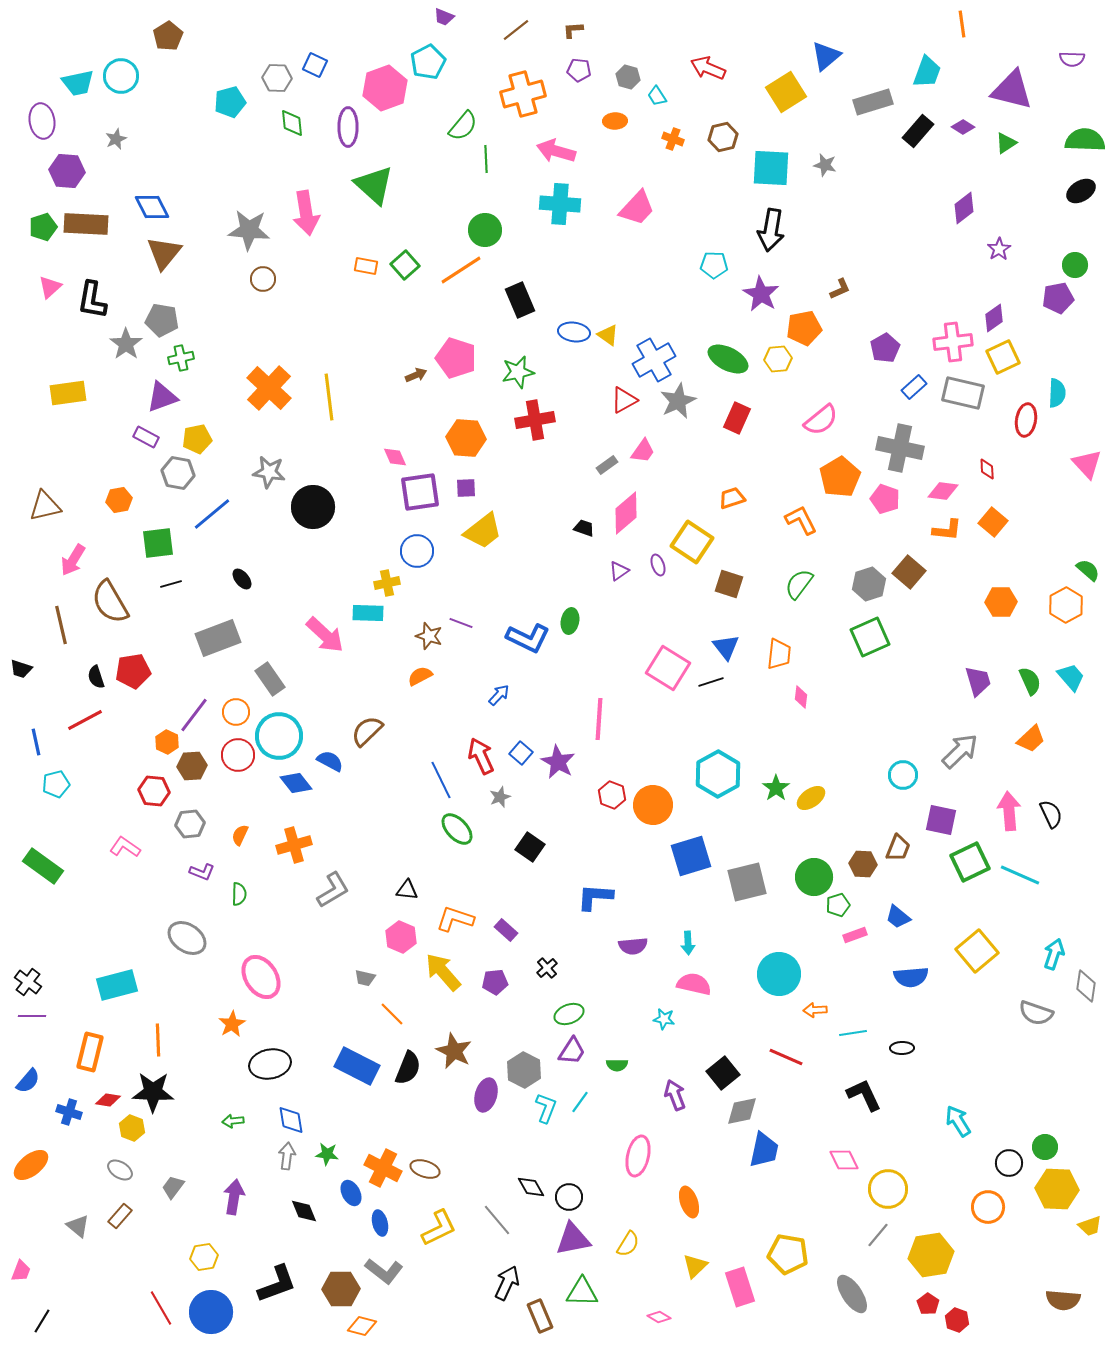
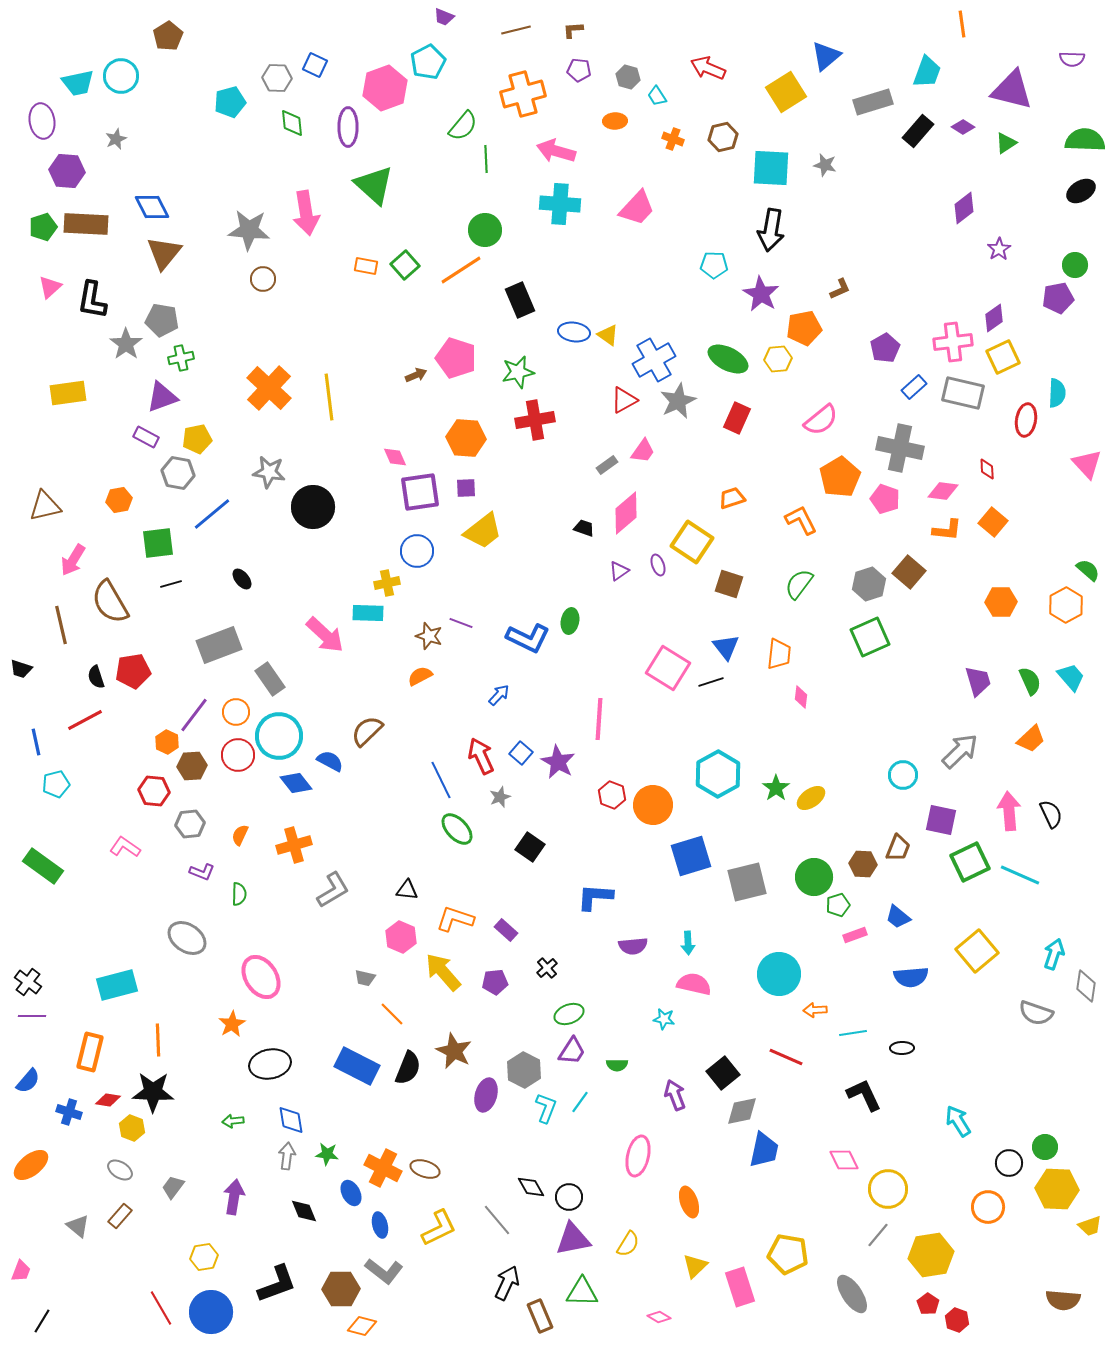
brown line at (516, 30): rotated 24 degrees clockwise
gray rectangle at (218, 638): moved 1 px right, 7 px down
blue ellipse at (380, 1223): moved 2 px down
